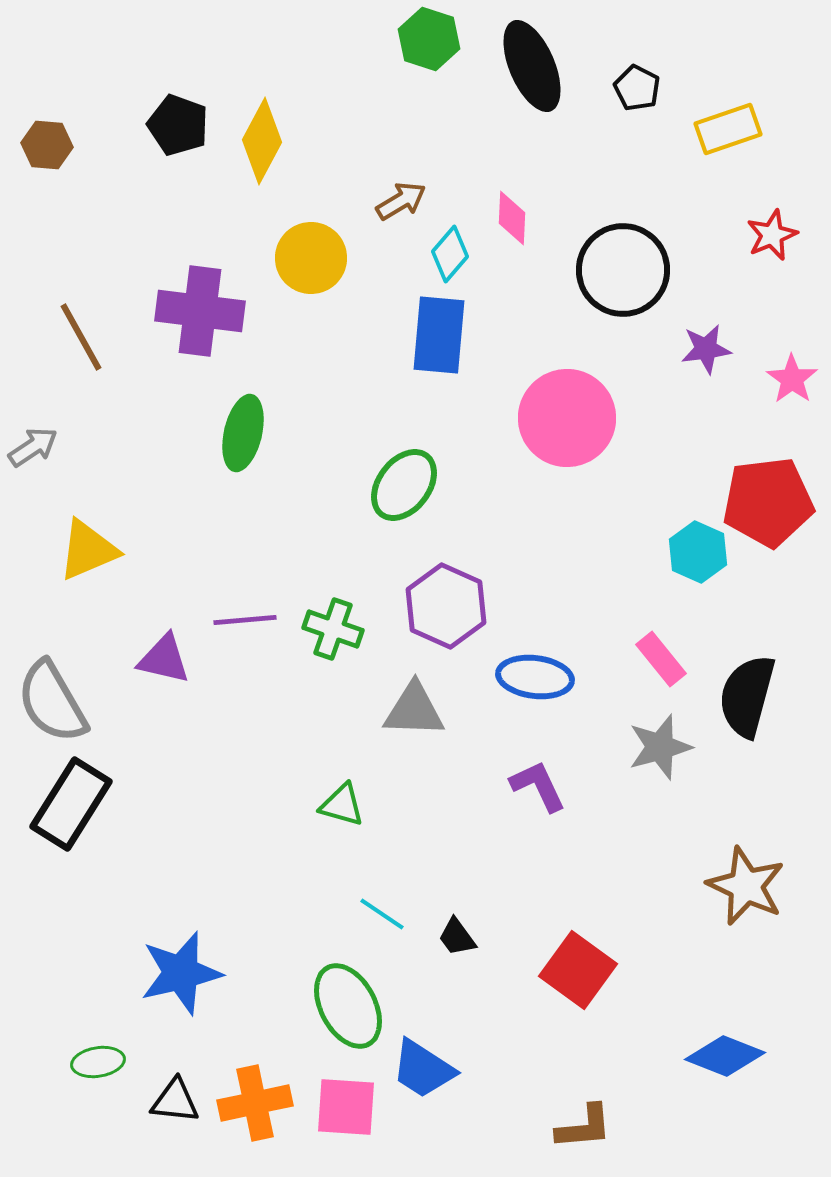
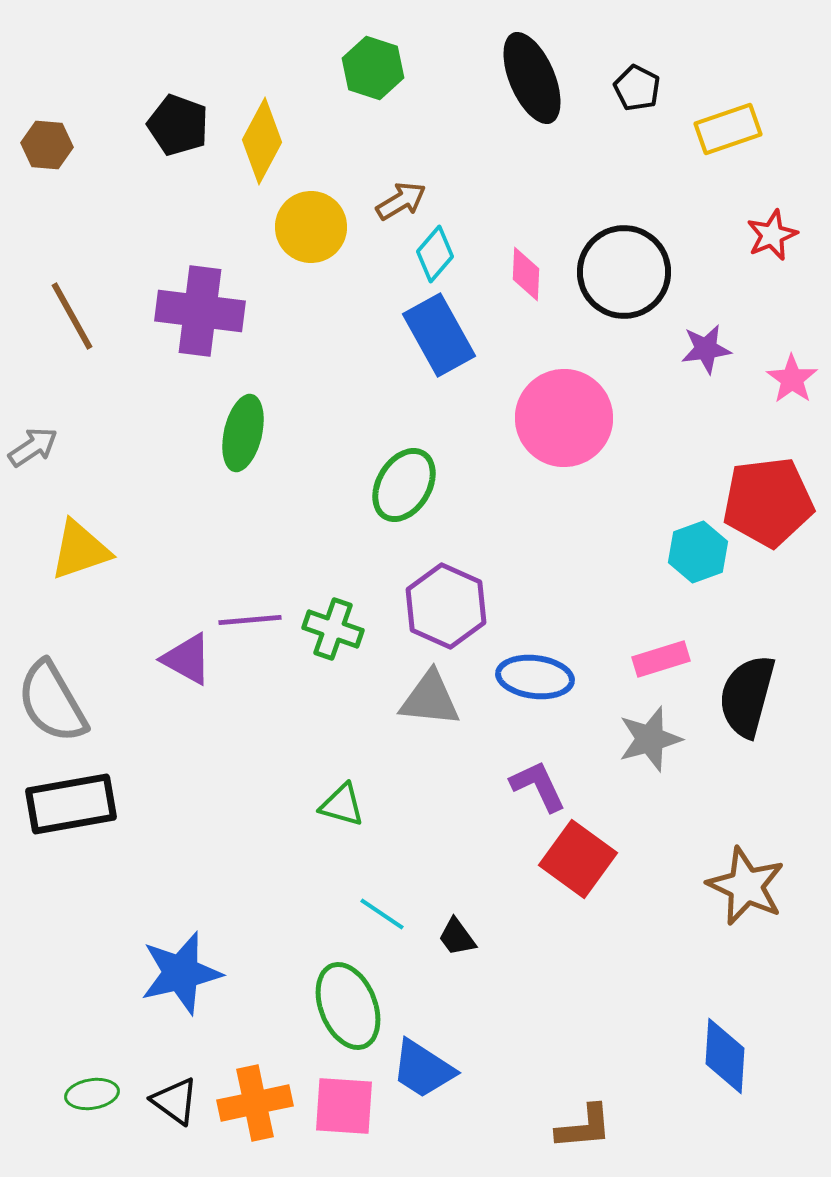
green hexagon at (429, 39): moved 56 px left, 29 px down
black ellipse at (532, 66): moved 12 px down
pink diamond at (512, 218): moved 14 px right, 56 px down
cyan diamond at (450, 254): moved 15 px left
yellow circle at (311, 258): moved 31 px up
black circle at (623, 270): moved 1 px right, 2 px down
blue rectangle at (439, 335): rotated 34 degrees counterclockwise
brown line at (81, 337): moved 9 px left, 21 px up
pink circle at (567, 418): moved 3 px left
green ellipse at (404, 485): rotated 6 degrees counterclockwise
yellow triangle at (88, 550): moved 8 px left; rotated 4 degrees clockwise
cyan hexagon at (698, 552): rotated 16 degrees clockwise
purple line at (245, 620): moved 5 px right
purple triangle at (164, 659): moved 23 px right; rotated 16 degrees clockwise
pink rectangle at (661, 659): rotated 68 degrees counterclockwise
gray triangle at (414, 710): moved 16 px right, 11 px up; rotated 4 degrees clockwise
gray star at (660, 747): moved 10 px left, 8 px up
black rectangle at (71, 804): rotated 48 degrees clockwise
red square at (578, 970): moved 111 px up
green ellipse at (348, 1006): rotated 6 degrees clockwise
blue diamond at (725, 1056): rotated 72 degrees clockwise
green ellipse at (98, 1062): moved 6 px left, 32 px down
black triangle at (175, 1101): rotated 30 degrees clockwise
pink square at (346, 1107): moved 2 px left, 1 px up
